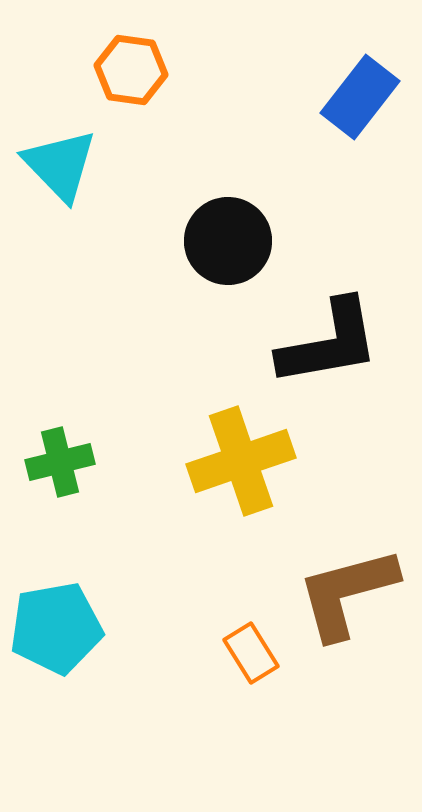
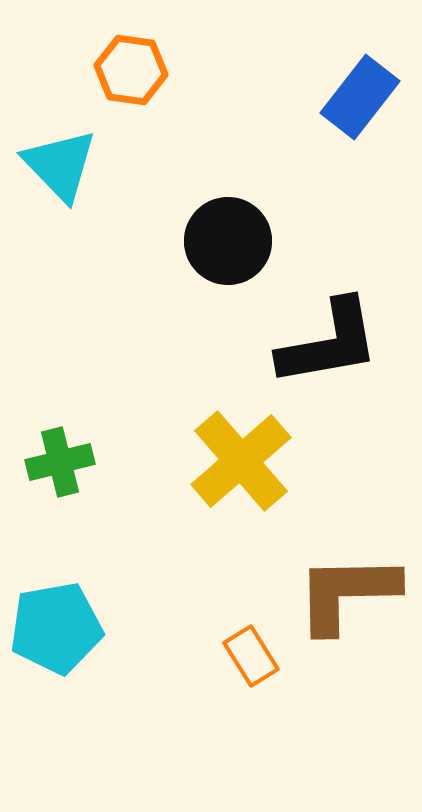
yellow cross: rotated 22 degrees counterclockwise
brown L-shape: rotated 14 degrees clockwise
orange rectangle: moved 3 px down
